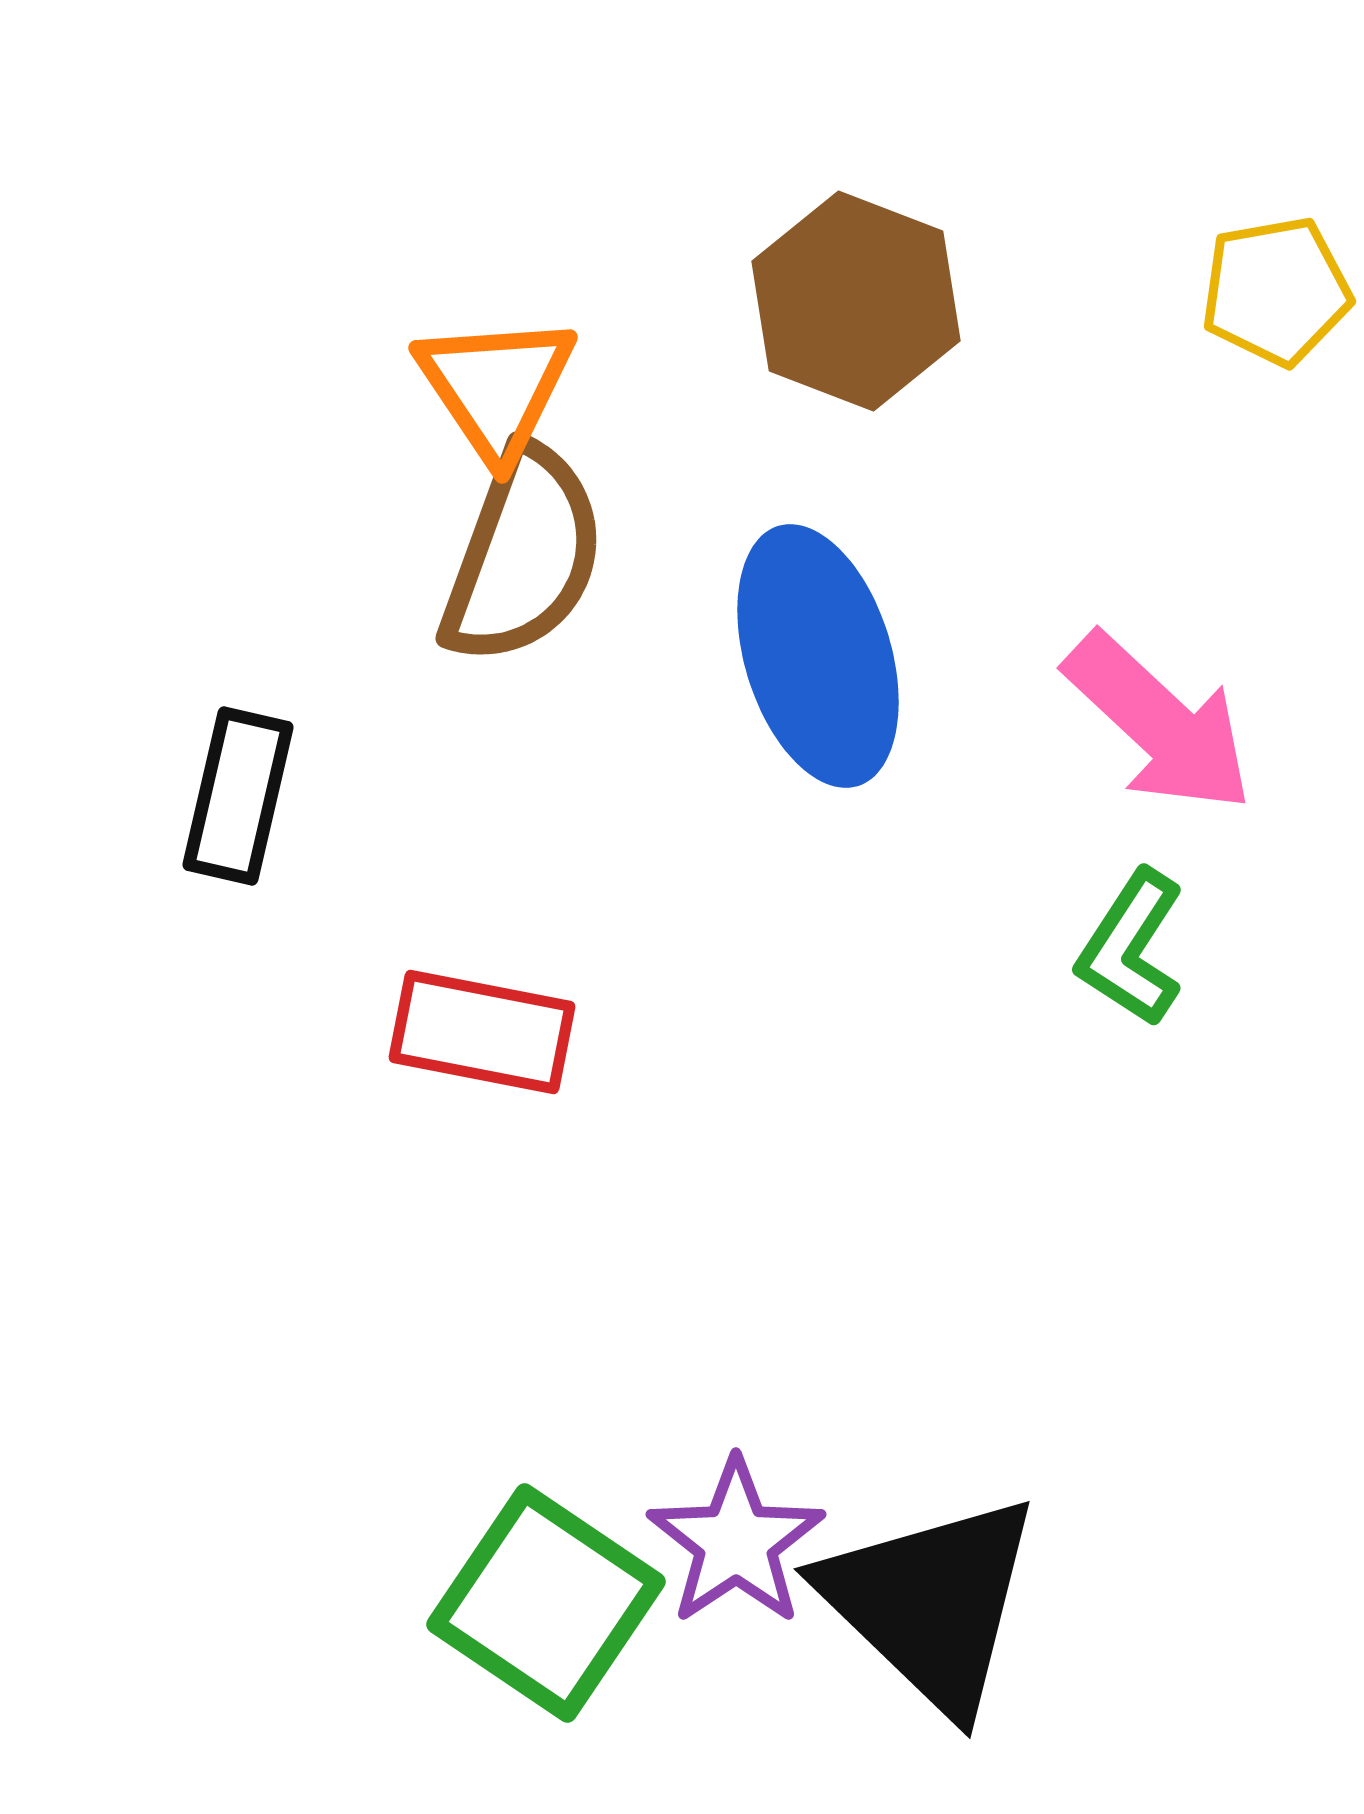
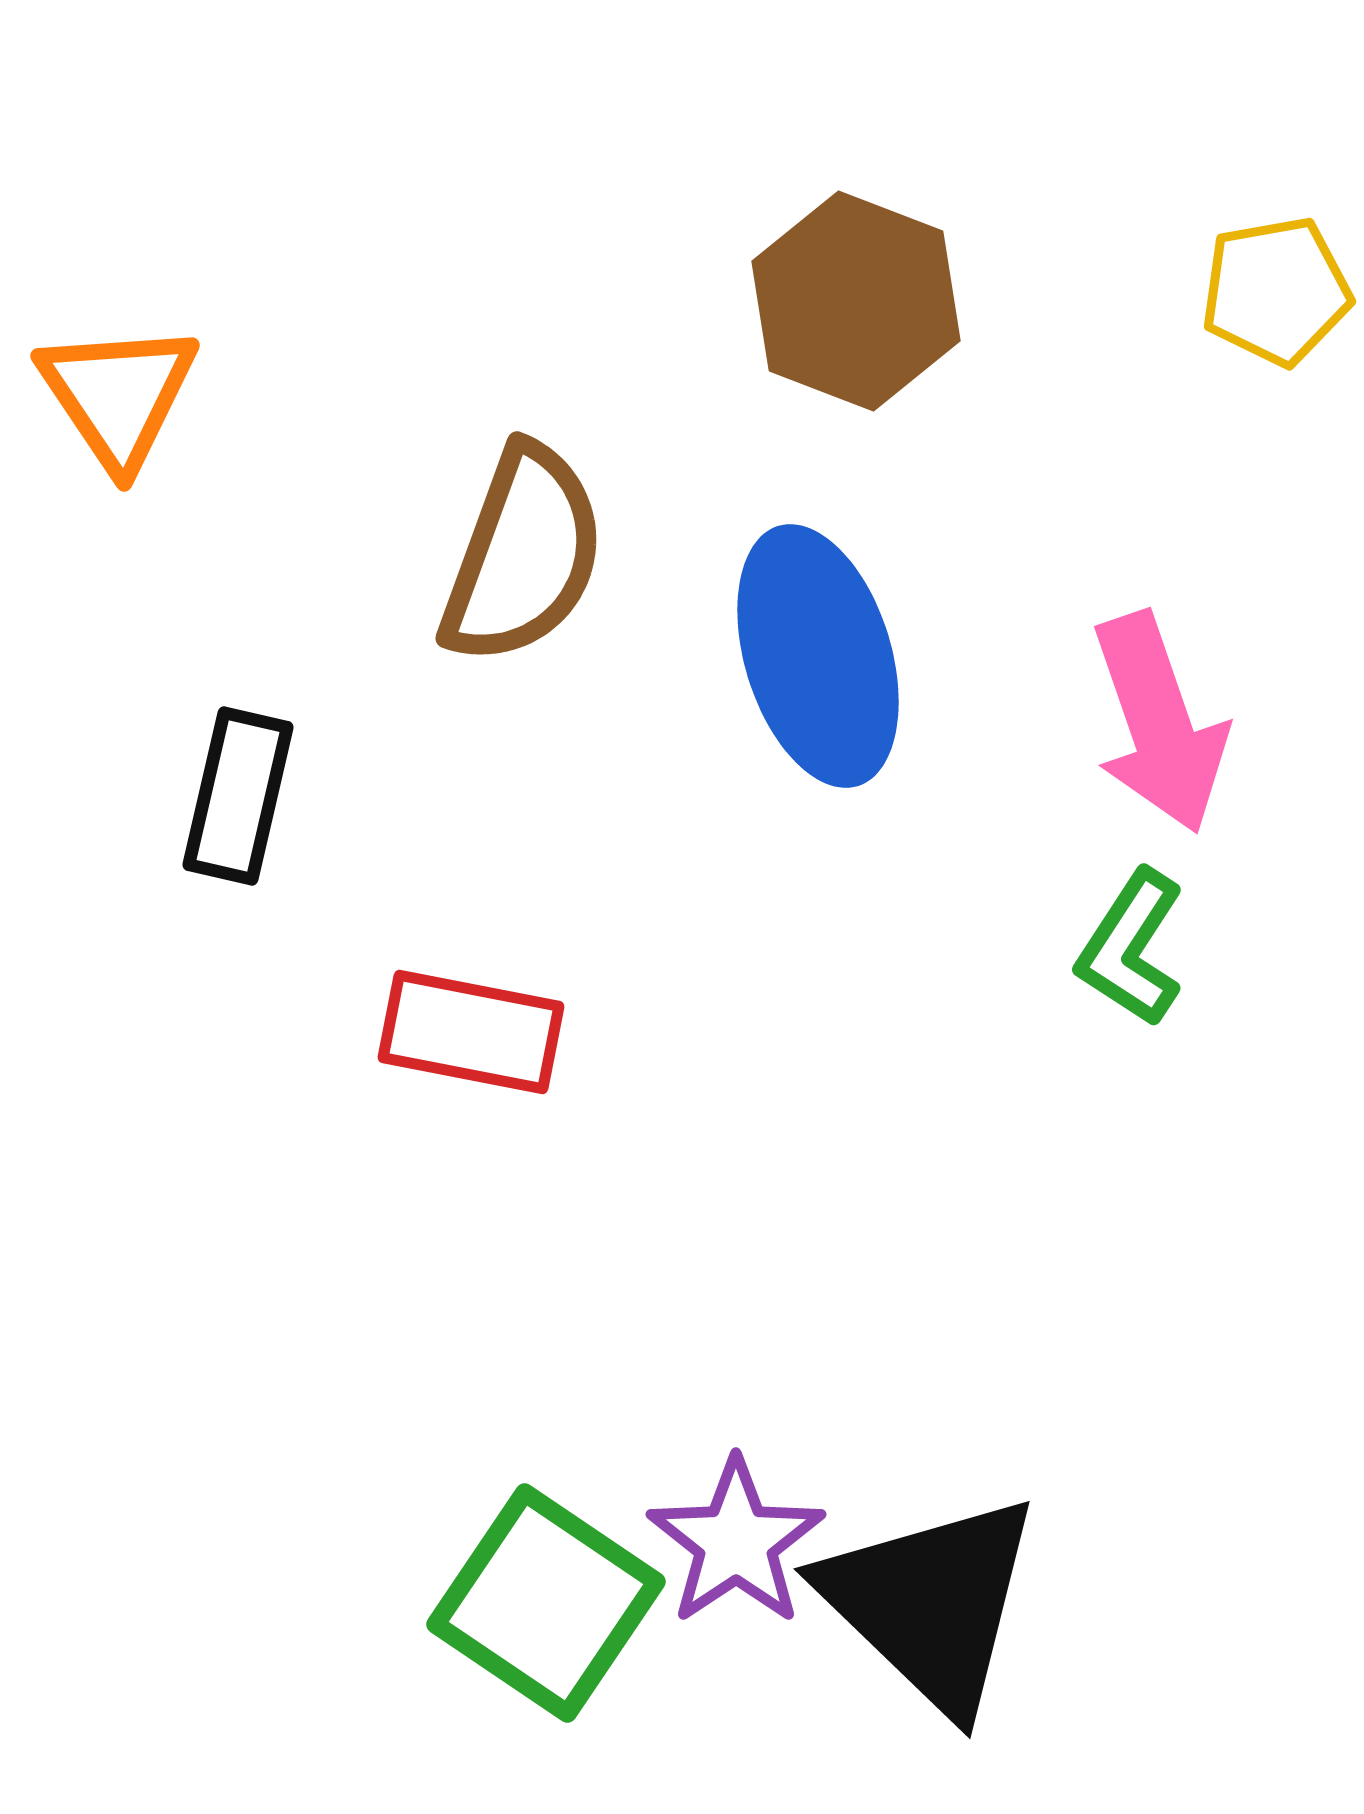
orange triangle: moved 378 px left, 8 px down
pink arrow: rotated 28 degrees clockwise
red rectangle: moved 11 px left
